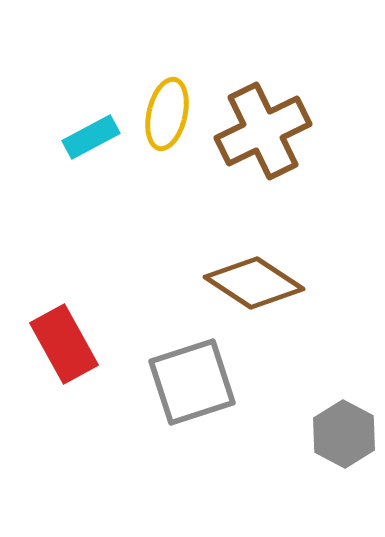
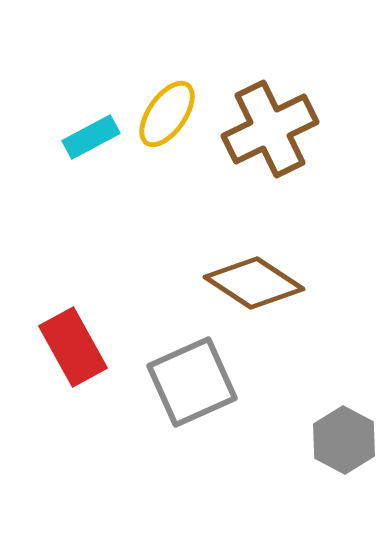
yellow ellipse: rotated 22 degrees clockwise
brown cross: moved 7 px right, 2 px up
red rectangle: moved 9 px right, 3 px down
gray square: rotated 6 degrees counterclockwise
gray hexagon: moved 6 px down
